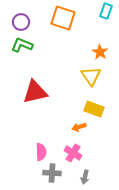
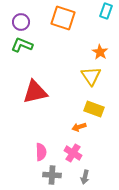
gray cross: moved 2 px down
